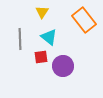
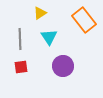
yellow triangle: moved 2 px left, 1 px down; rotated 24 degrees clockwise
cyan triangle: rotated 18 degrees clockwise
red square: moved 20 px left, 10 px down
